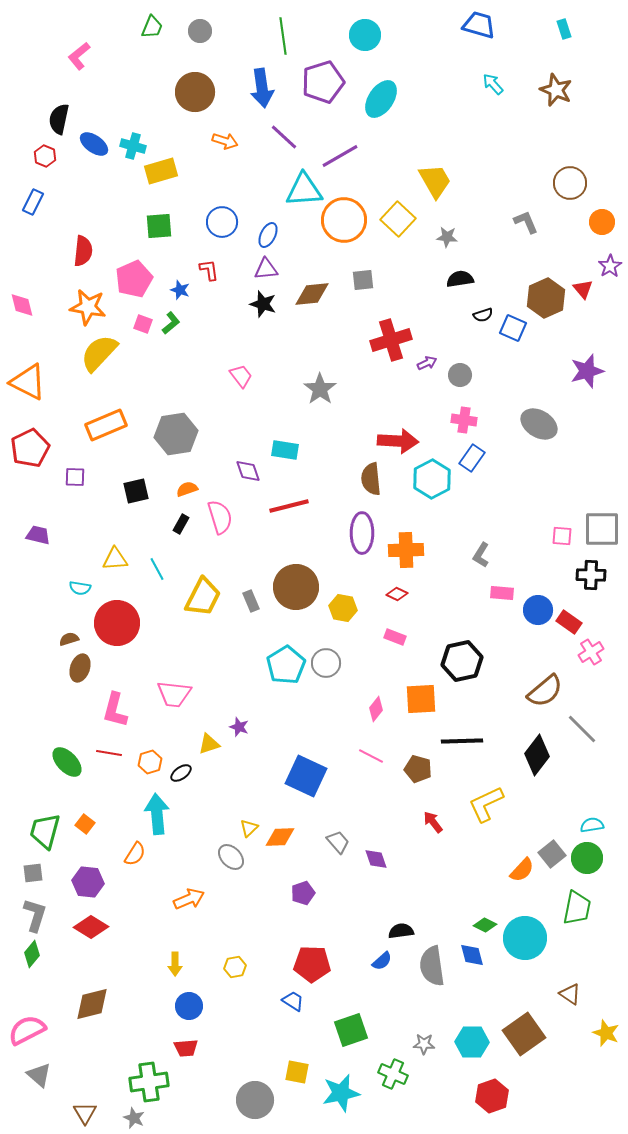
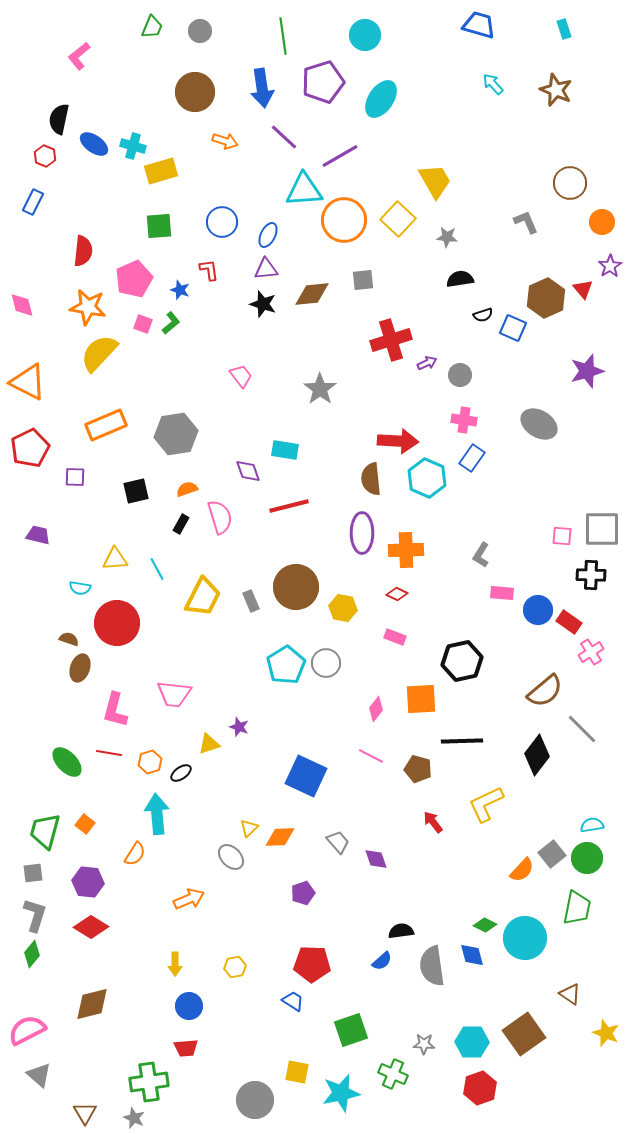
cyan hexagon at (432, 479): moved 5 px left, 1 px up; rotated 9 degrees counterclockwise
brown semicircle at (69, 639): rotated 36 degrees clockwise
red hexagon at (492, 1096): moved 12 px left, 8 px up
